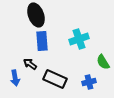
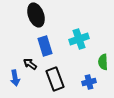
blue rectangle: moved 3 px right, 5 px down; rotated 12 degrees counterclockwise
green semicircle: rotated 28 degrees clockwise
black rectangle: rotated 45 degrees clockwise
